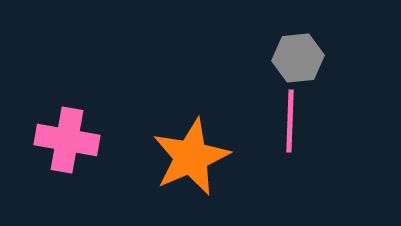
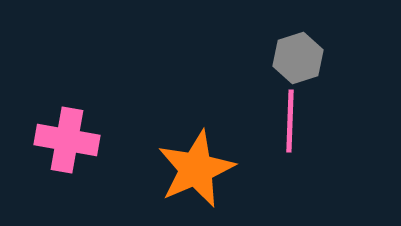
gray hexagon: rotated 12 degrees counterclockwise
orange star: moved 5 px right, 12 px down
